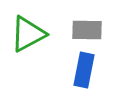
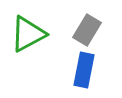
gray rectangle: rotated 60 degrees counterclockwise
